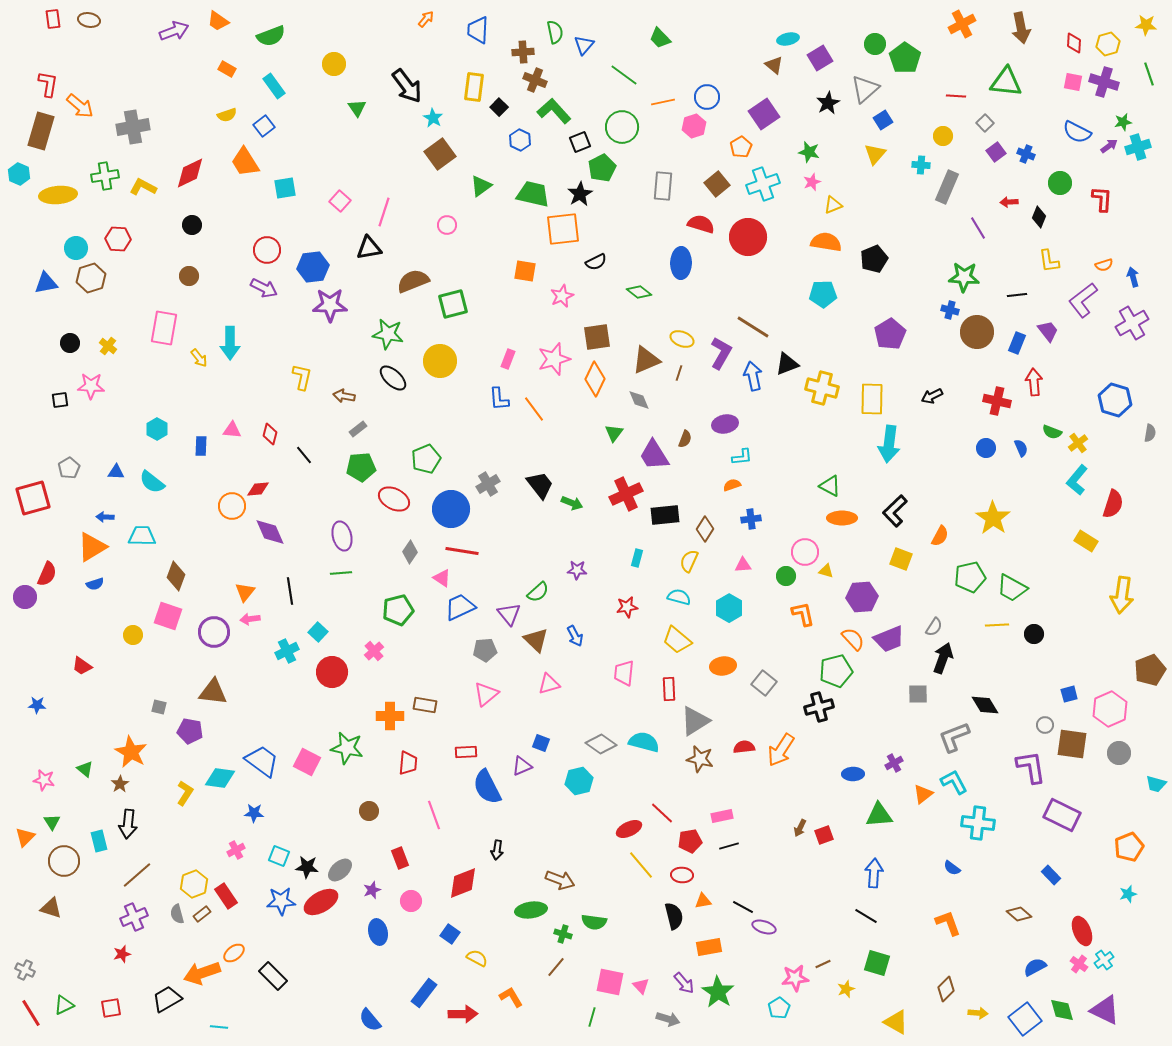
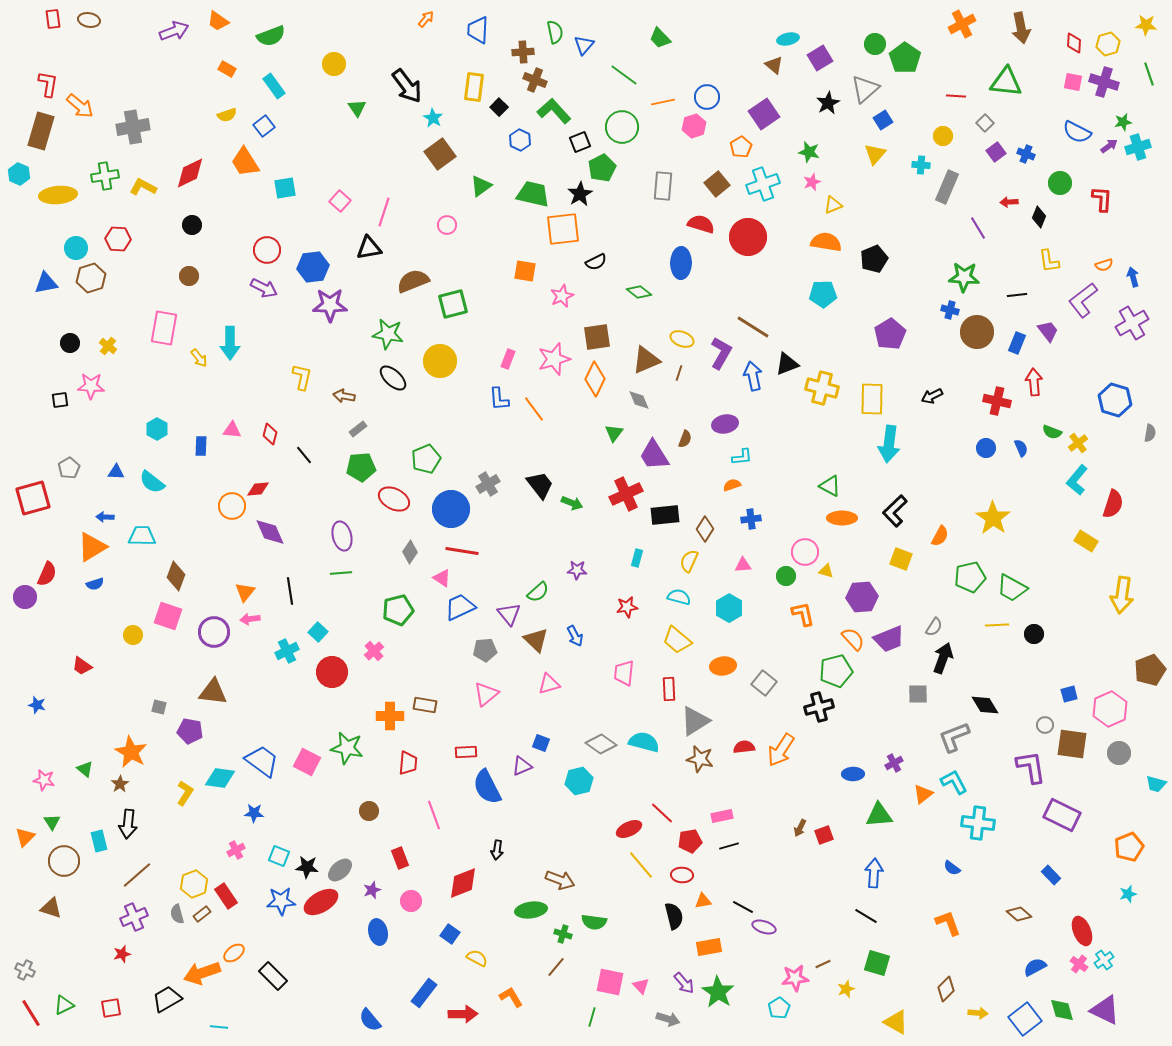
blue star at (37, 705): rotated 12 degrees clockwise
